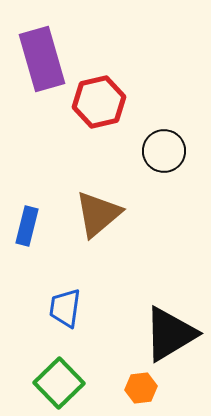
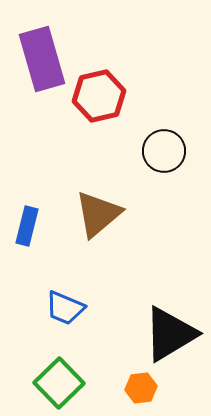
red hexagon: moved 6 px up
blue trapezoid: rotated 75 degrees counterclockwise
